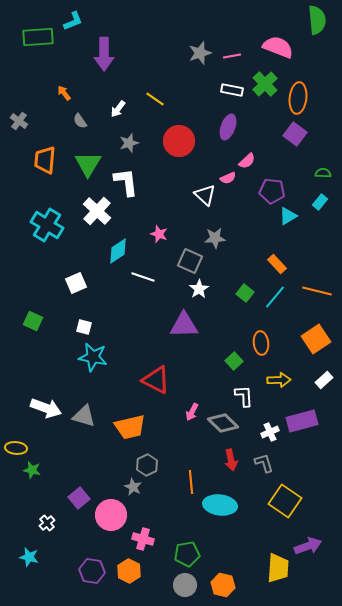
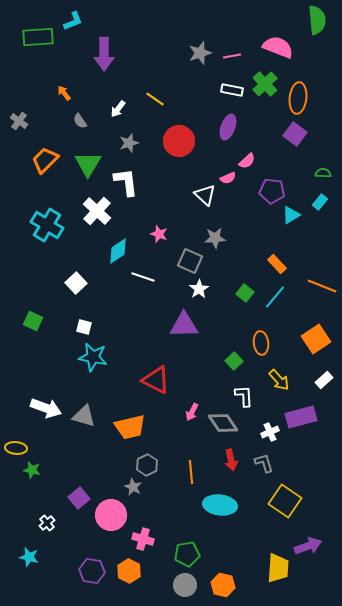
orange trapezoid at (45, 160): rotated 40 degrees clockwise
cyan triangle at (288, 216): moved 3 px right, 1 px up
white square at (76, 283): rotated 20 degrees counterclockwise
orange line at (317, 291): moved 5 px right, 5 px up; rotated 8 degrees clockwise
yellow arrow at (279, 380): rotated 50 degrees clockwise
purple rectangle at (302, 421): moved 1 px left, 4 px up
gray diamond at (223, 423): rotated 12 degrees clockwise
orange line at (191, 482): moved 10 px up
